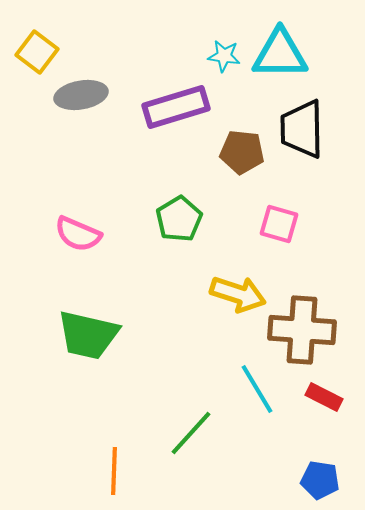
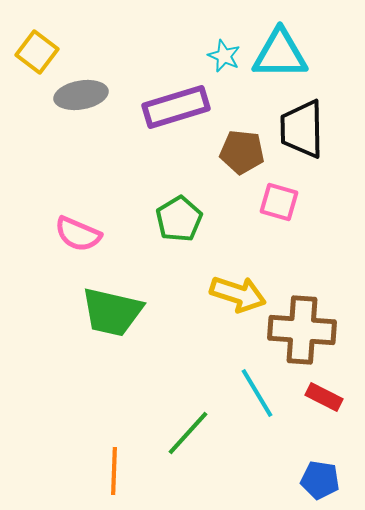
cyan star: rotated 16 degrees clockwise
pink square: moved 22 px up
green trapezoid: moved 24 px right, 23 px up
cyan line: moved 4 px down
green line: moved 3 px left
